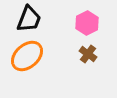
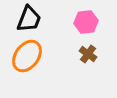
pink hexagon: moved 1 px left, 1 px up; rotated 20 degrees clockwise
orange ellipse: rotated 12 degrees counterclockwise
